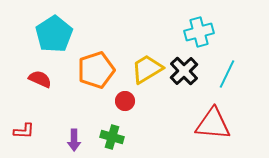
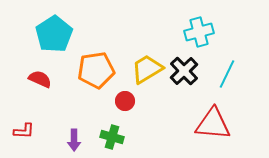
orange pentagon: rotated 9 degrees clockwise
